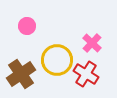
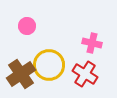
pink cross: rotated 30 degrees counterclockwise
yellow circle: moved 8 px left, 5 px down
red cross: moved 1 px left
